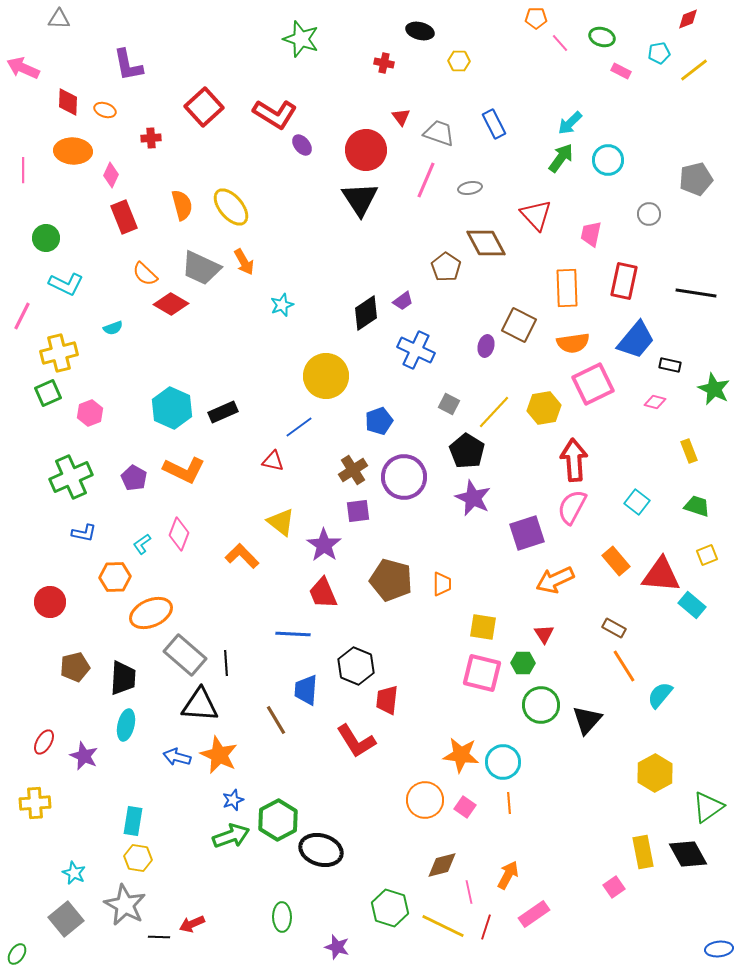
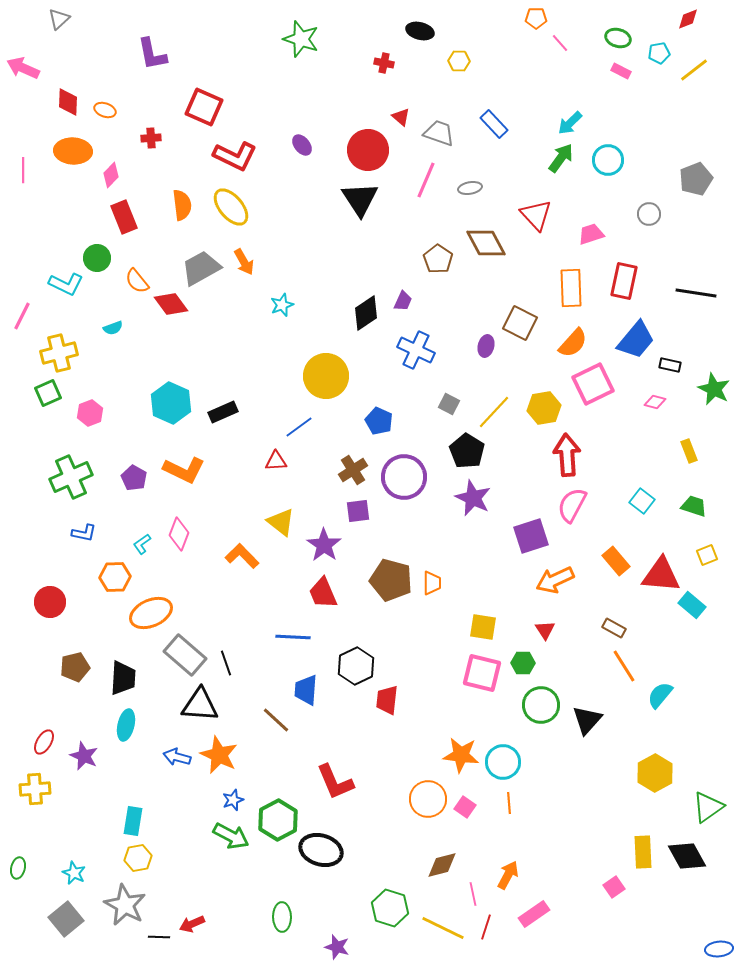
gray triangle at (59, 19): rotated 45 degrees counterclockwise
green ellipse at (602, 37): moved 16 px right, 1 px down
purple L-shape at (128, 65): moved 24 px right, 11 px up
red square at (204, 107): rotated 24 degrees counterclockwise
red L-shape at (275, 114): moved 40 px left, 42 px down; rotated 6 degrees counterclockwise
red triangle at (401, 117): rotated 12 degrees counterclockwise
blue rectangle at (494, 124): rotated 16 degrees counterclockwise
red circle at (366, 150): moved 2 px right
pink diamond at (111, 175): rotated 20 degrees clockwise
gray pentagon at (696, 179): rotated 8 degrees counterclockwise
orange semicircle at (182, 205): rotated 8 degrees clockwise
pink trapezoid at (591, 234): rotated 60 degrees clockwise
green circle at (46, 238): moved 51 px right, 20 px down
brown pentagon at (446, 267): moved 8 px left, 8 px up
gray trapezoid at (201, 268): rotated 126 degrees clockwise
orange semicircle at (145, 274): moved 8 px left, 7 px down; rotated 8 degrees clockwise
orange rectangle at (567, 288): moved 4 px right
purple trapezoid at (403, 301): rotated 30 degrees counterclockwise
red diamond at (171, 304): rotated 24 degrees clockwise
brown square at (519, 325): moved 1 px right, 2 px up
orange semicircle at (573, 343): rotated 40 degrees counterclockwise
cyan hexagon at (172, 408): moved 1 px left, 5 px up
blue pentagon at (379, 421): rotated 28 degrees counterclockwise
red arrow at (574, 460): moved 7 px left, 5 px up
red triangle at (273, 461): moved 3 px right; rotated 15 degrees counterclockwise
cyan square at (637, 502): moved 5 px right, 1 px up
green trapezoid at (697, 506): moved 3 px left
pink semicircle at (572, 507): moved 2 px up
purple square at (527, 533): moved 4 px right, 3 px down
orange trapezoid at (442, 584): moved 10 px left, 1 px up
blue line at (293, 634): moved 3 px down
red triangle at (544, 634): moved 1 px right, 4 px up
black line at (226, 663): rotated 15 degrees counterclockwise
black hexagon at (356, 666): rotated 12 degrees clockwise
brown line at (276, 720): rotated 16 degrees counterclockwise
red L-shape at (356, 741): moved 21 px left, 41 px down; rotated 9 degrees clockwise
orange circle at (425, 800): moved 3 px right, 1 px up
yellow cross at (35, 803): moved 14 px up
green arrow at (231, 836): rotated 48 degrees clockwise
yellow rectangle at (643, 852): rotated 8 degrees clockwise
black diamond at (688, 854): moved 1 px left, 2 px down
yellow hexagon at (138, 858): rotated 20 degrees counterclockwise
pink line at (469, 892): moved 4 px right, 2 px down
yellow line at (443, 926): moved 2 px down
green ellipse at (17, 954): moved 1 px right, 86 px up; rotated 20 degrees counterclockwise
